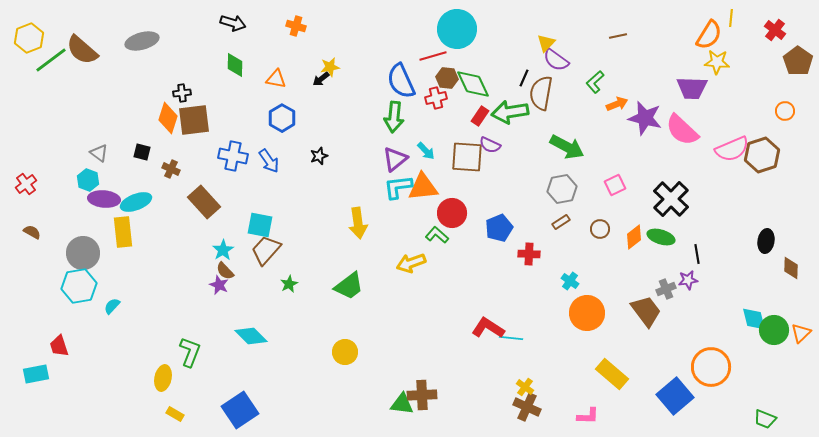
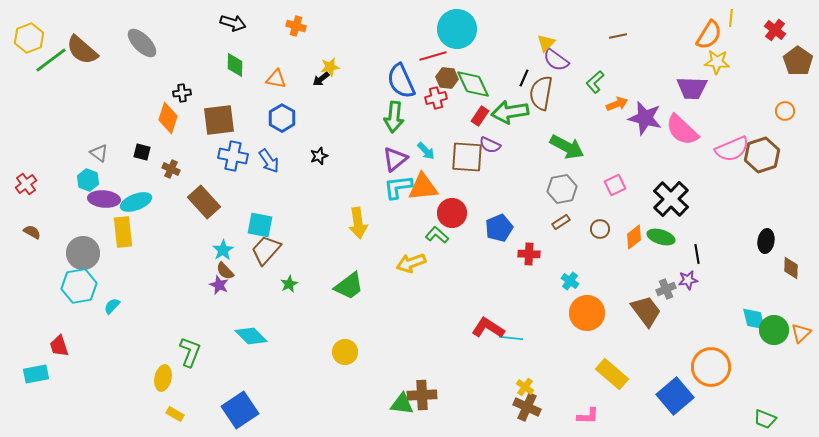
gray ellipse at (142, 41): moved 2 px down; rotated 60 degrees clockwise
brown square at (194, 120): moved 25 px right
